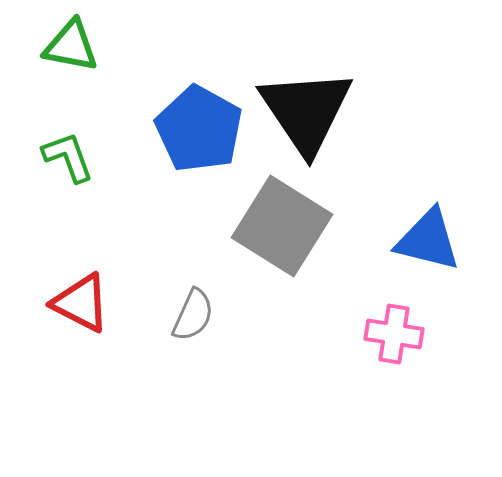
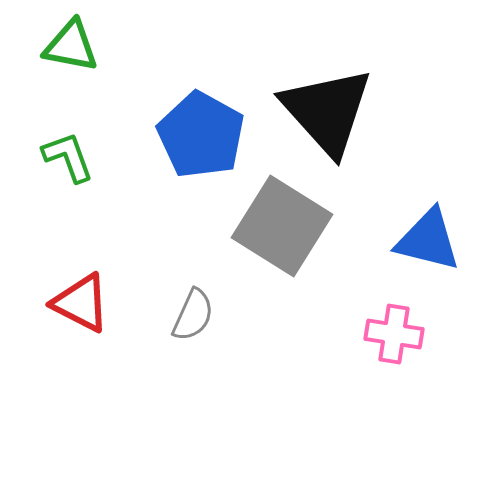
black triangle: moved 21 px right; rotated 8 degrees counterclockwise
blue pentagon: moved 2 px right, 6 px down
